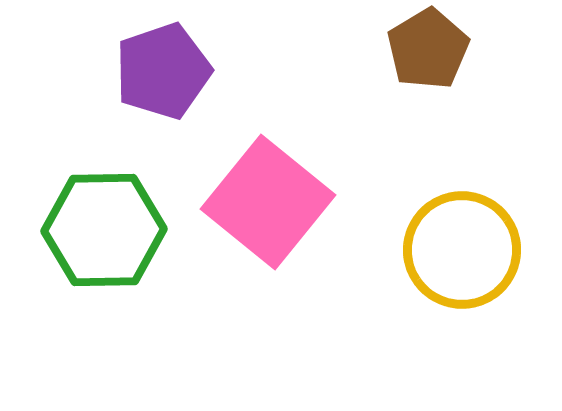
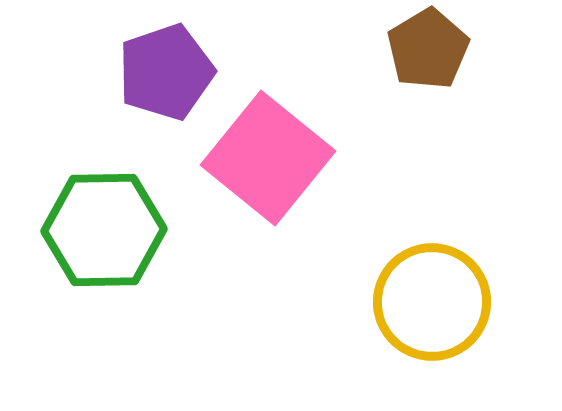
purple pentagon: moved 3 px right, 1 px down
pink square: moved 44 px up
yellow circle: moved 30 px left, 52 px down
